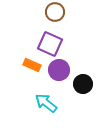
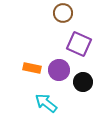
brown circle: moved 8 px right, 1 px down
purple square: moved 29 px right
orange rectangle: moved 3 px down; rotated 12 degrees counterclockwise
black circle: moved 2 px up
